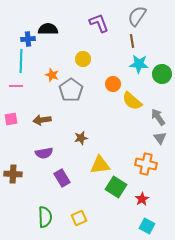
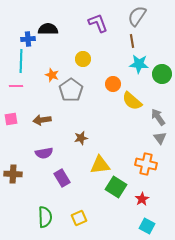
purple L-shape: moved 1 px left
